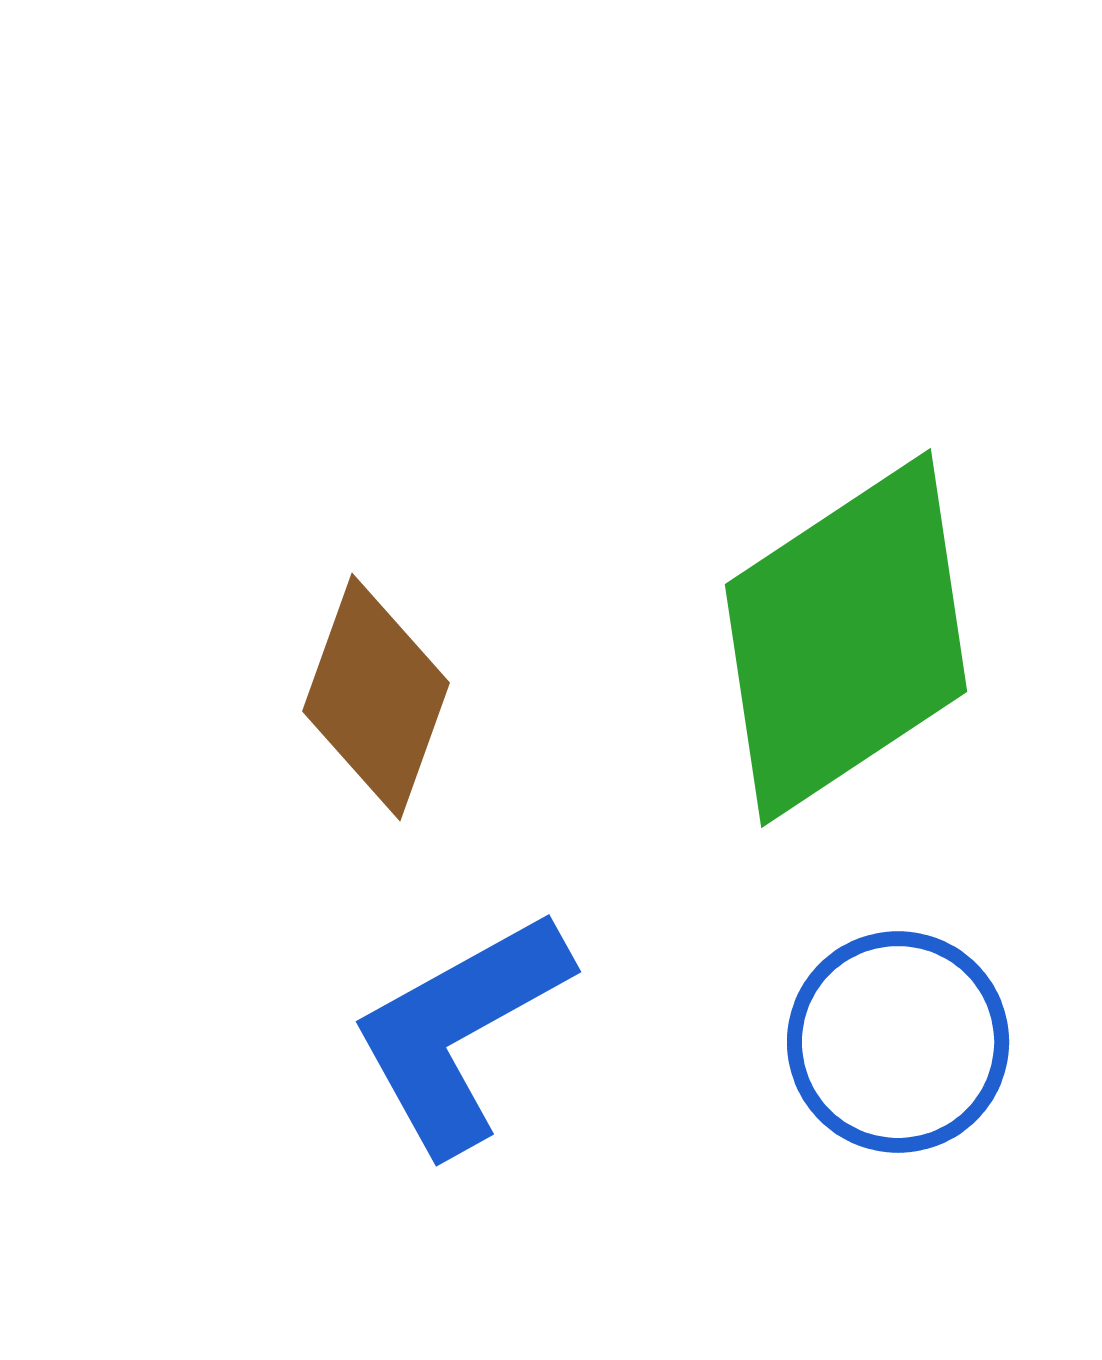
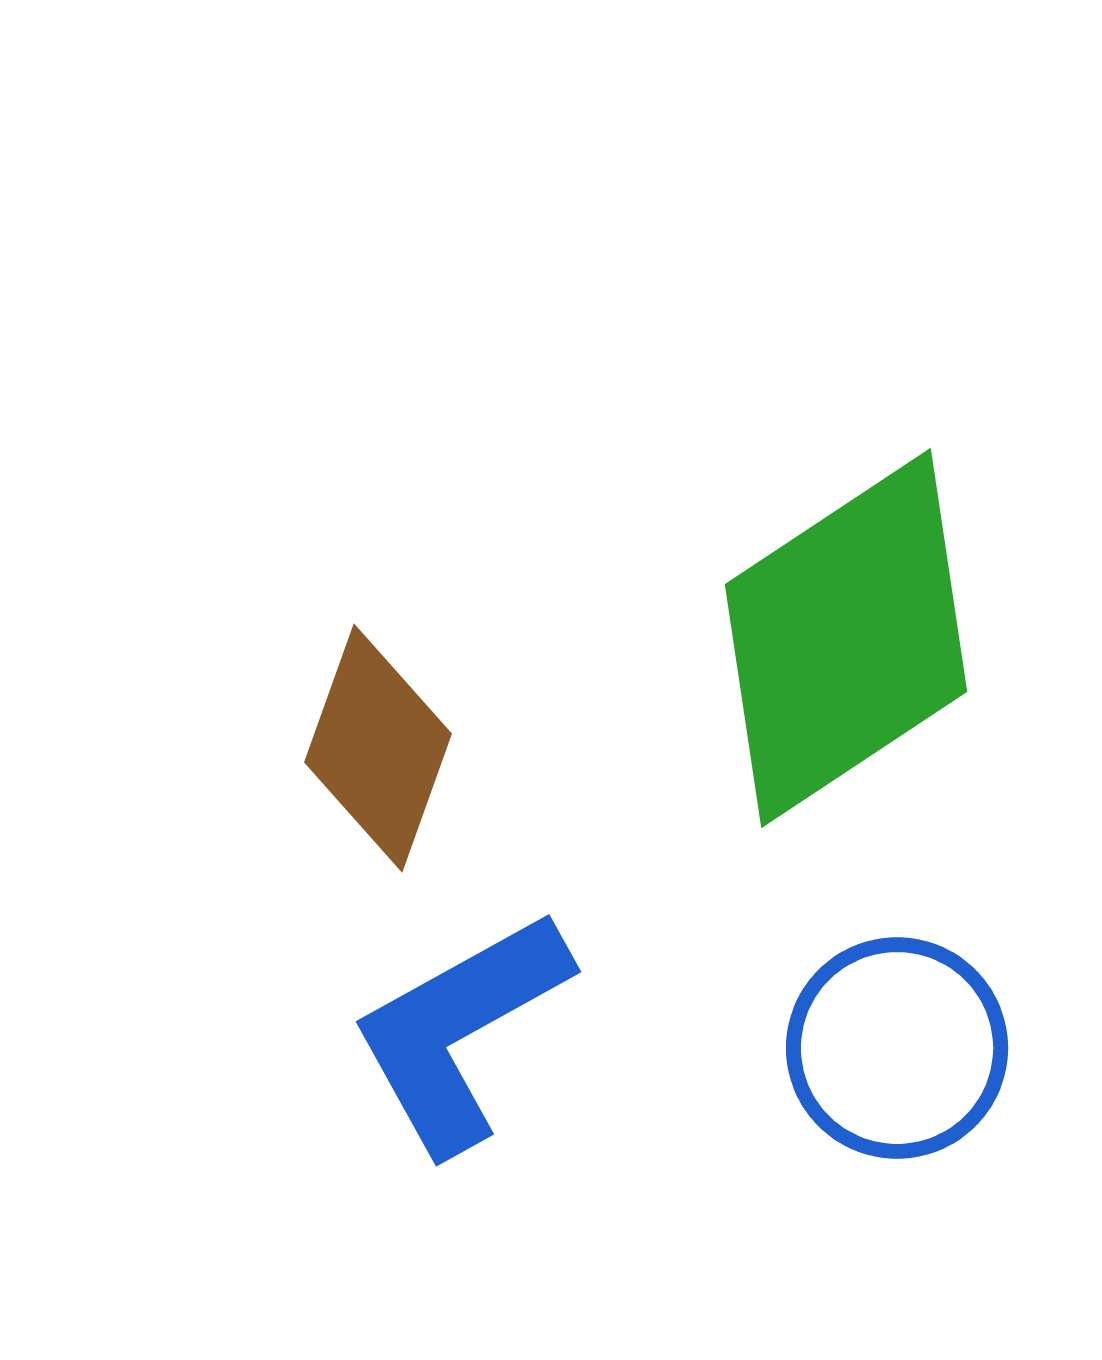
brown diamond: moved 2 px right, 51 px down
blue circle: moved 1 px left, 6 px down
